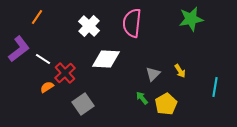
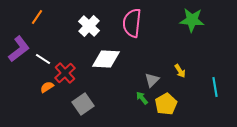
green star: moved 1 px right, 1 px down; rotated 15 degrees clockwise
gray triangle: moved 1 px left, 6 px down
cyan line: rotated 18 degrees counterclockwise
